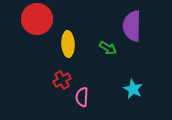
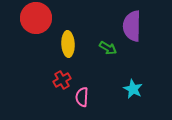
red circle: moved 1 px left, 1 px up
